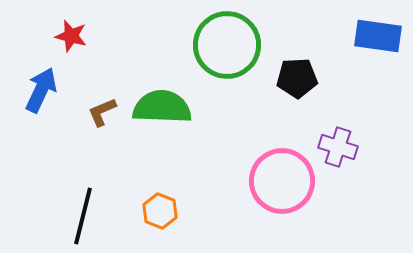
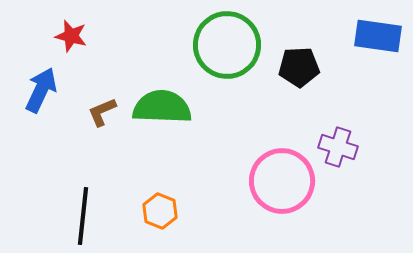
black pentagon: moved 2 px right, 11 px up
black line: rotated 8 degrees counterclockwise
